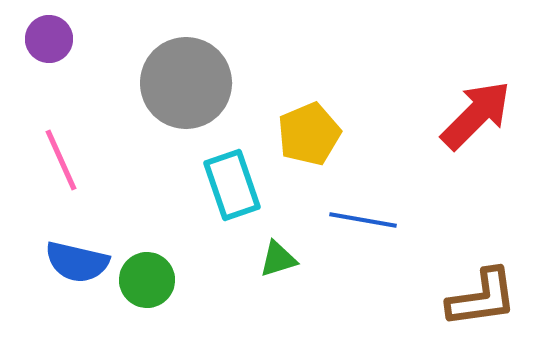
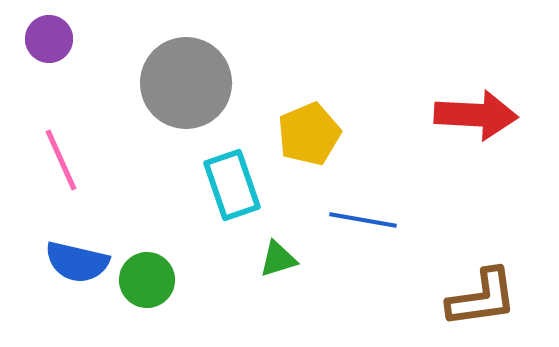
red arrow: rotated 48 degrees clockwise
